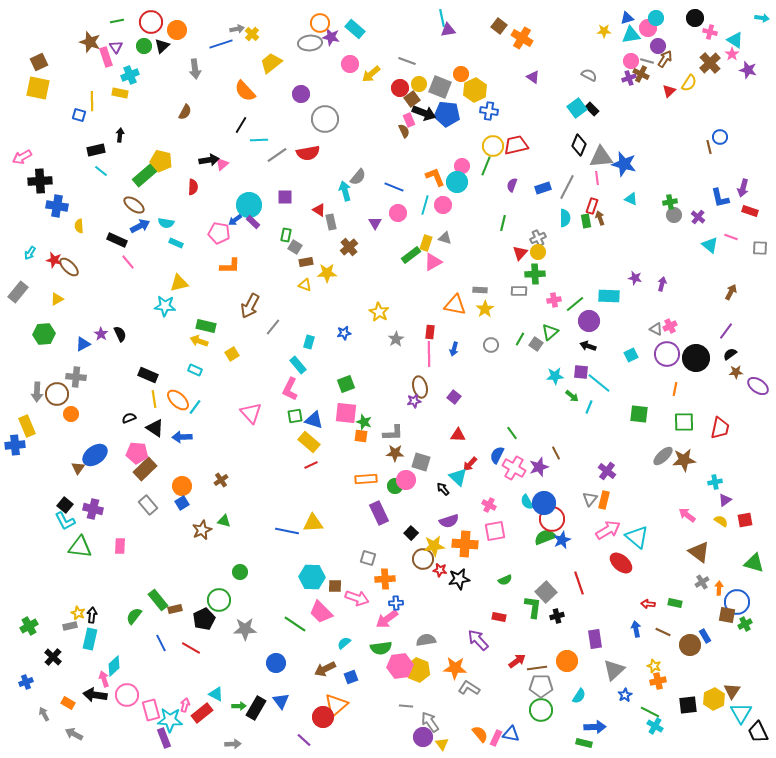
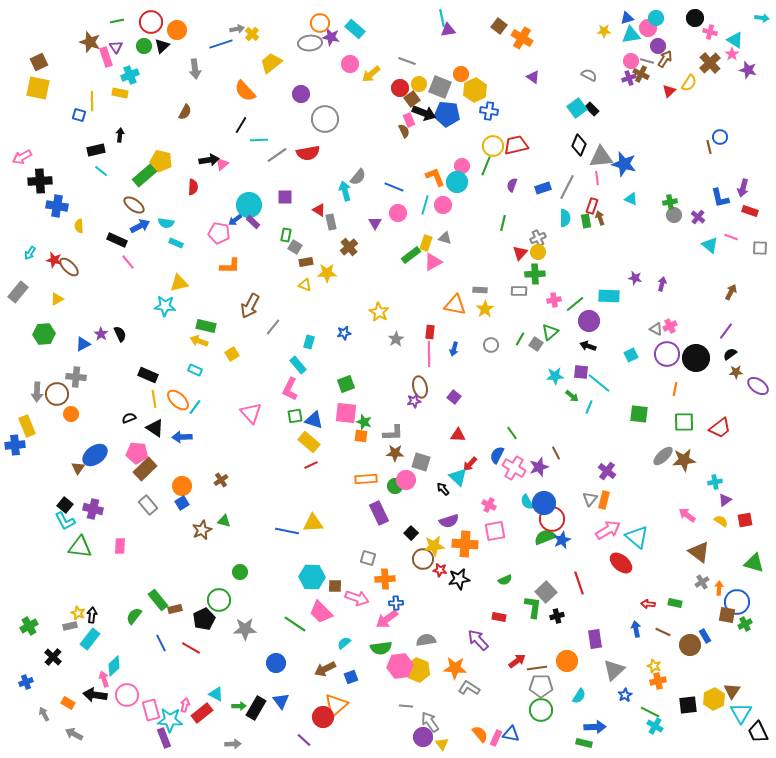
red trapezoid at (720, 428): rotated 40 degrees clockwise
cyan rectangle at (90, 639): rotated 25 degrees clockwise
